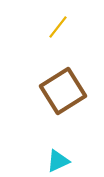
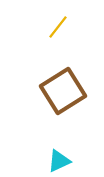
cyan triangle: moved 1 px right
